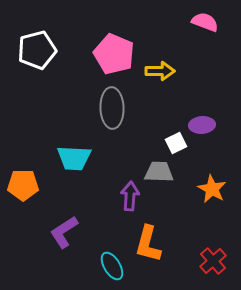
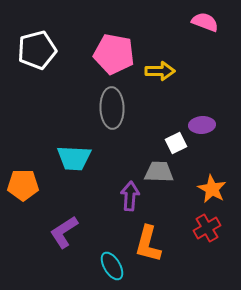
pink pentagon: rotated 12 degrees counterclockwise
red cross: moved 6 px left, 33 px up; rotated 12 degrees clockwise
